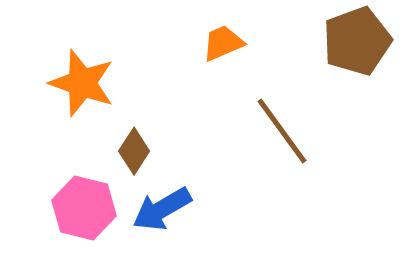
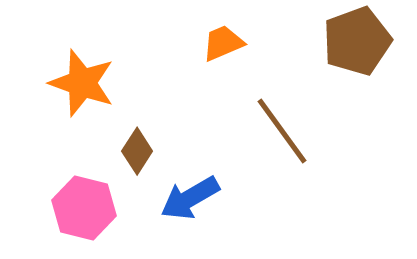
brown diamond: moved 3 px right
blue arrow: moved 28 px right, 11 px up
